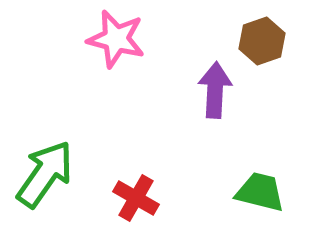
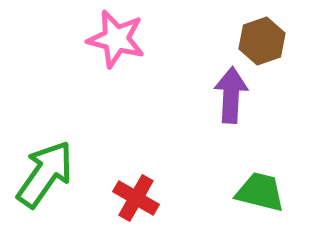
purple arrow: moved 16 px right, 5 px down
